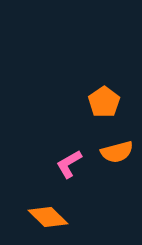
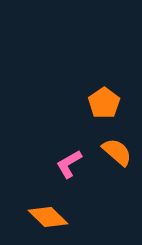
orange pentagon: moved 1 px down
orange semicircle: rotated 124 degrees counterclockwise
